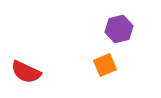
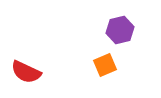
purple hexagon: moved 1 px right, 1 px down
